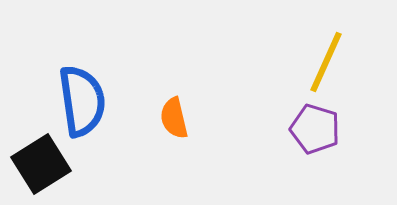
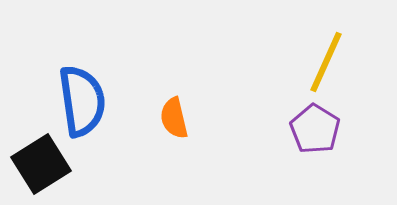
purple pentagon: rotated 15 degrees clockwise
